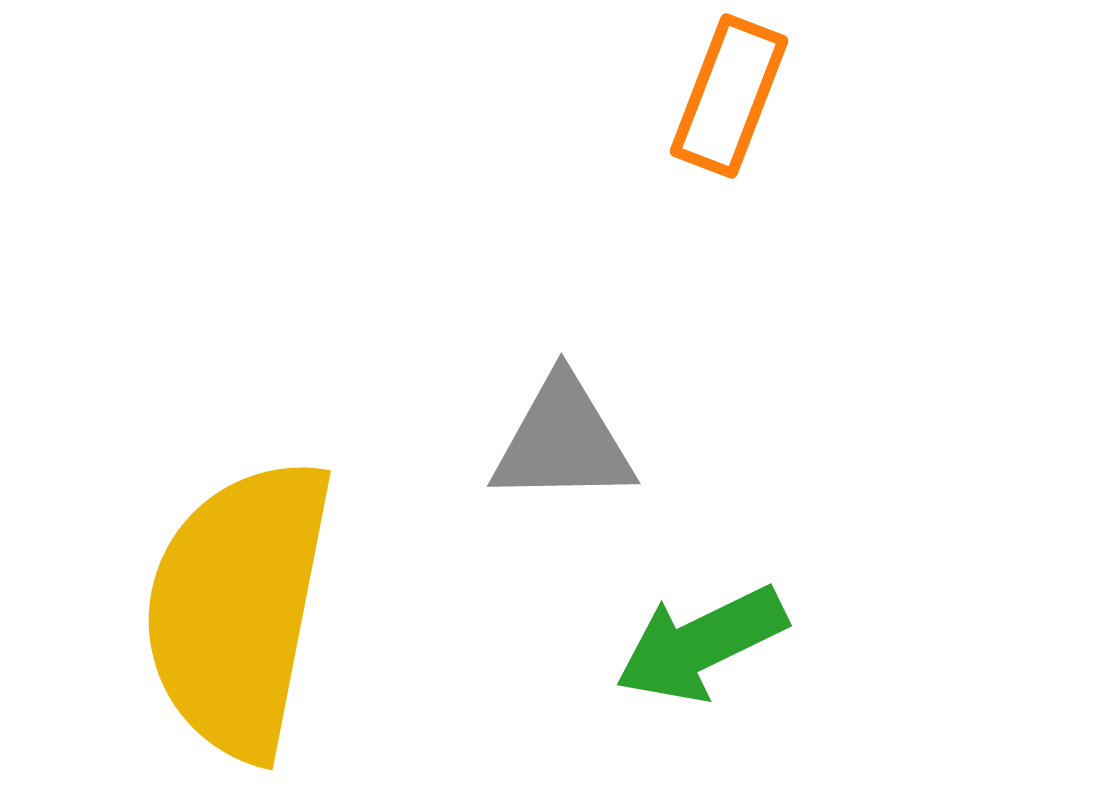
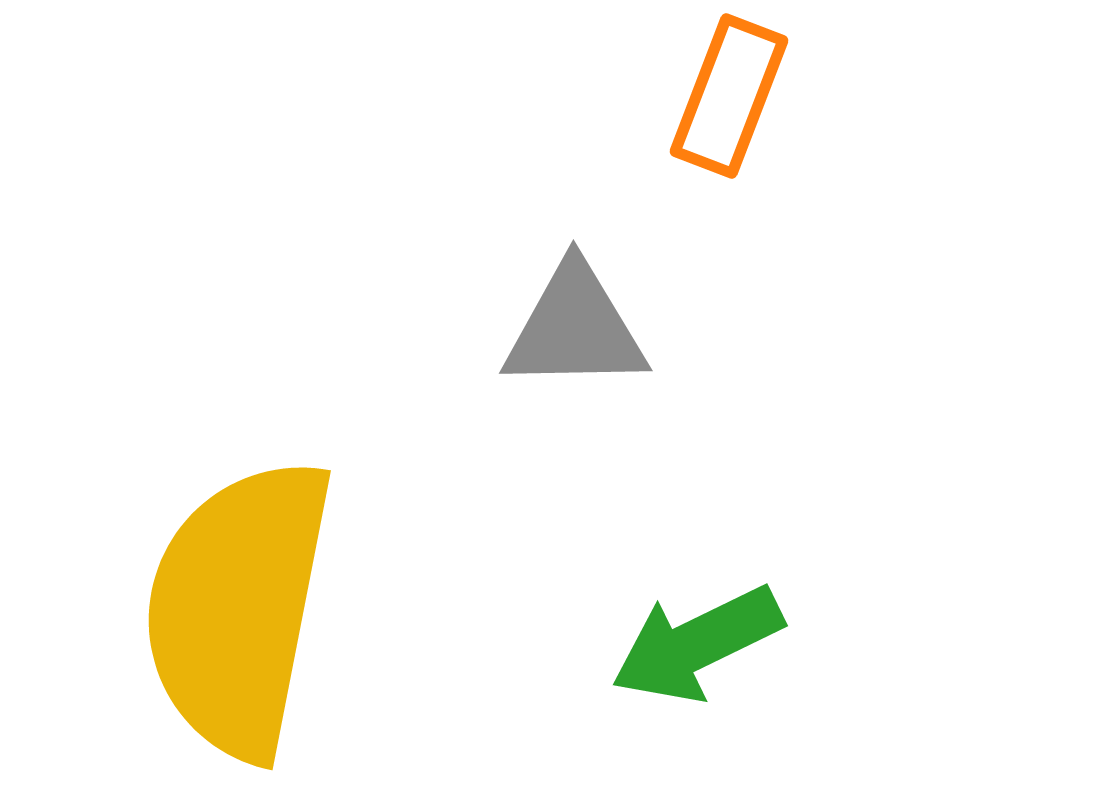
gray triangle: moved 12 px right, 113 px up
green arrow: moved 4 px left
